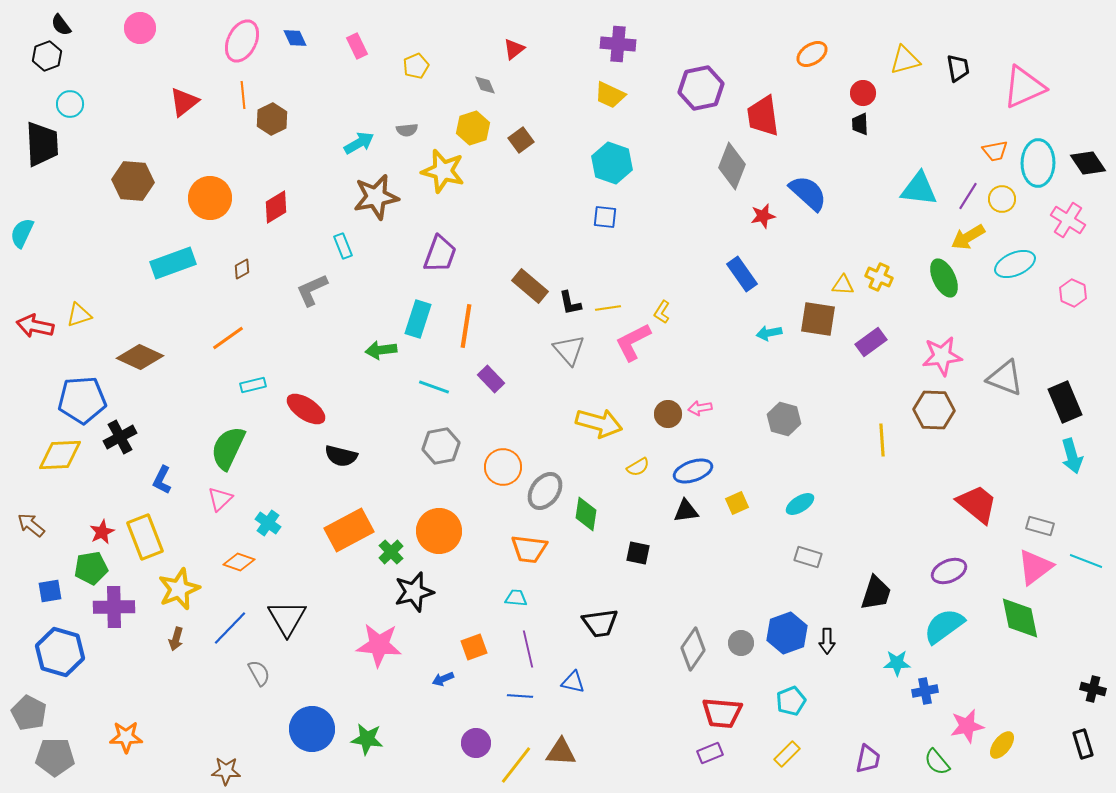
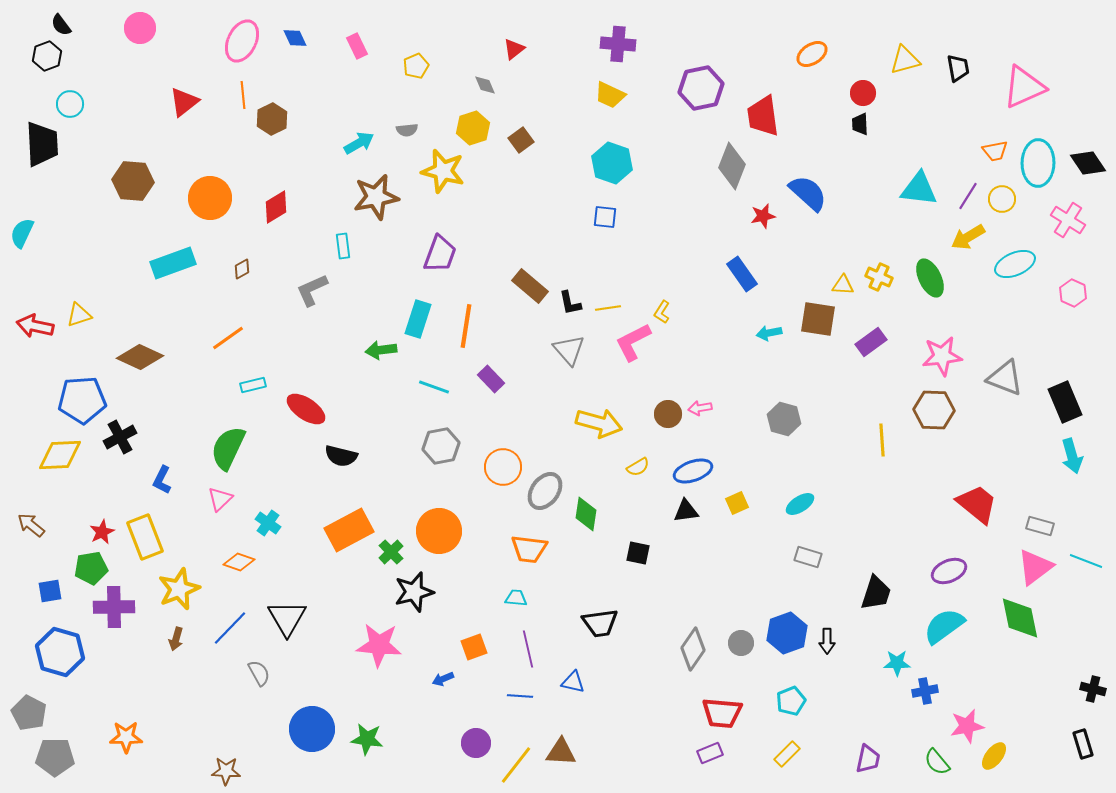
cyan rectangle at (343, 246): rotated 15 degrees clockwise
green ellipse at (944, 278): moved 14 px left
yellow ellipse at (1002, 745): moved 8 px left, 11 px down
